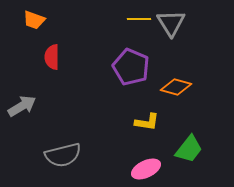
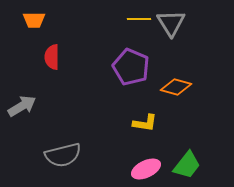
orange trapezoid: rotated 20 degrees counterclockwise
yellow L-shape: moved 2 px left, 1 px down
green trapezoid: moved 2 px left, 16 px down
